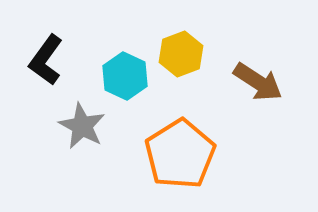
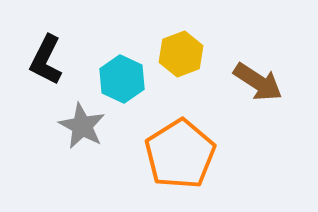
black L-shape: rotated 9 degrees counterclockwise
cyan hexagon: moved 3 px left, 3 px down
